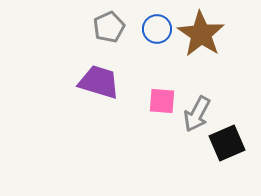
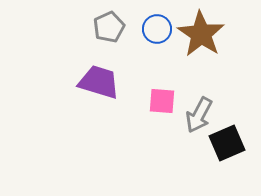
gray arrow: moved 2 px right, 1 px down
